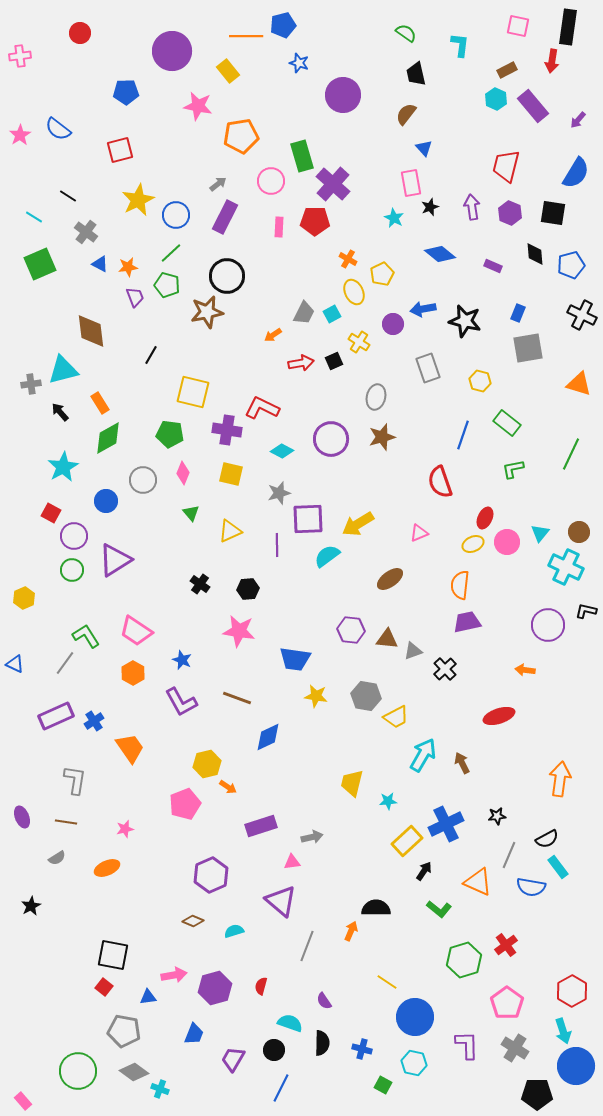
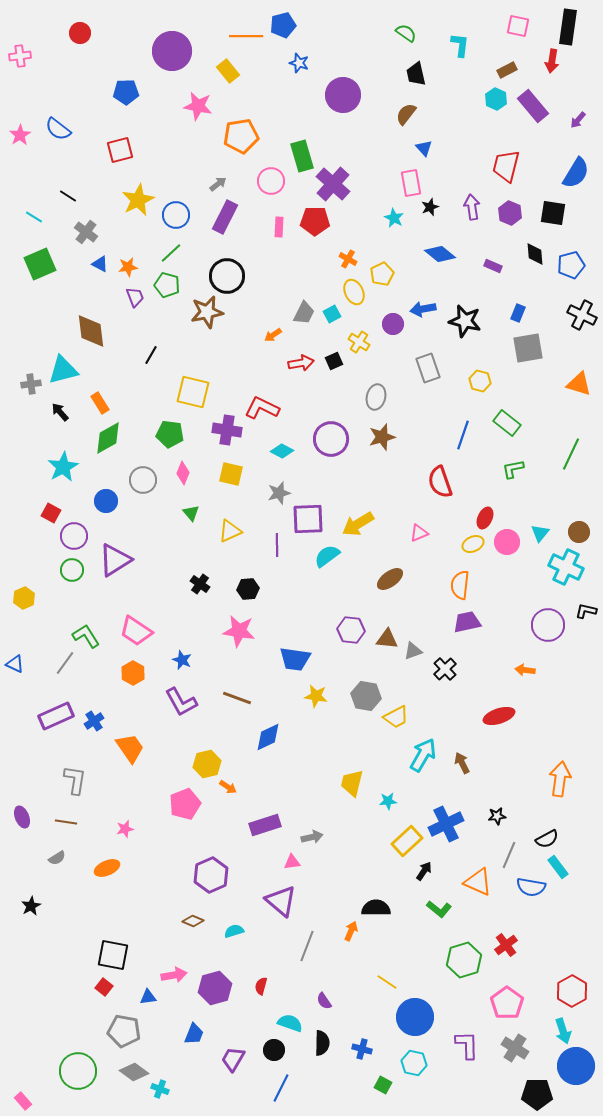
purple rectangle at (261, 826): moved 4 px right, 1 px up
